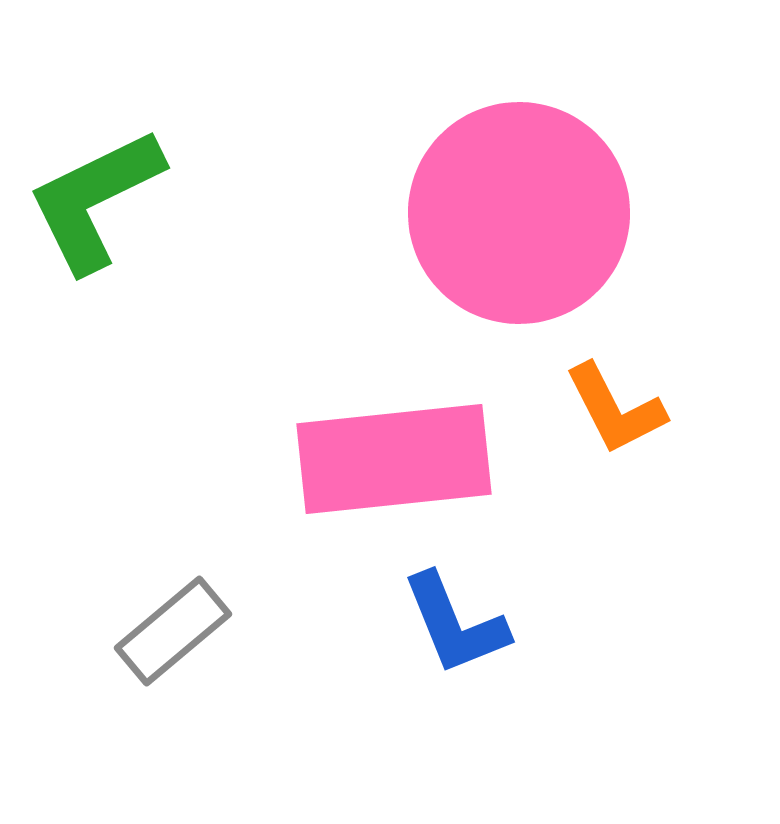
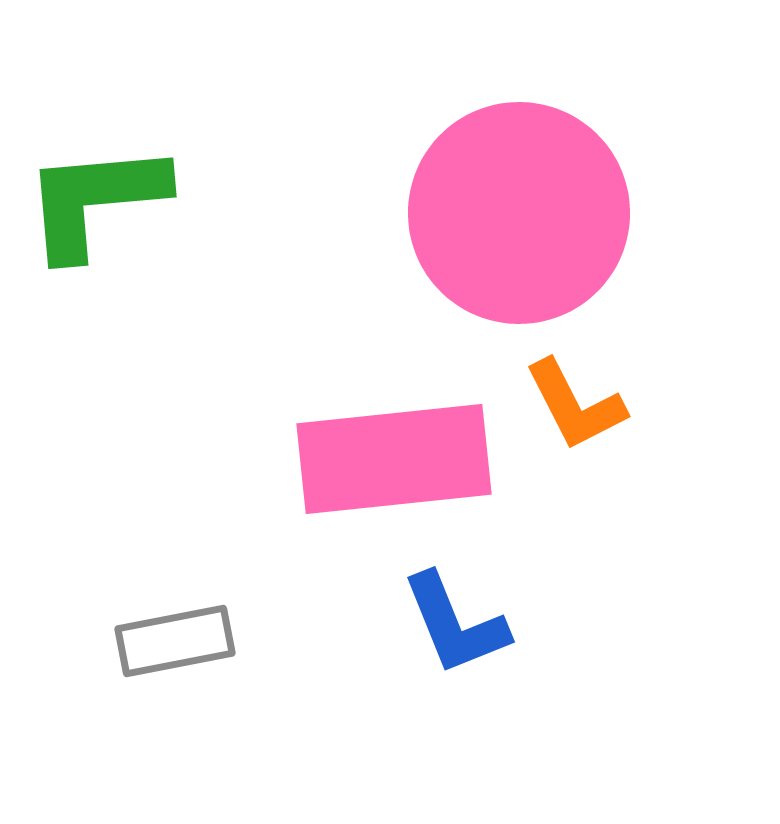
green L-shape: rotated 21 degrees clockwise
orange L-shape: moved 40 px left, 4 px up
gray rectangle: moved 2 px right, 10 px down; rotated 29 degrees clockwise
